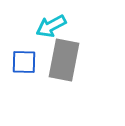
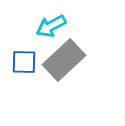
gray rectangle: rotated 36 degrees clockwise
